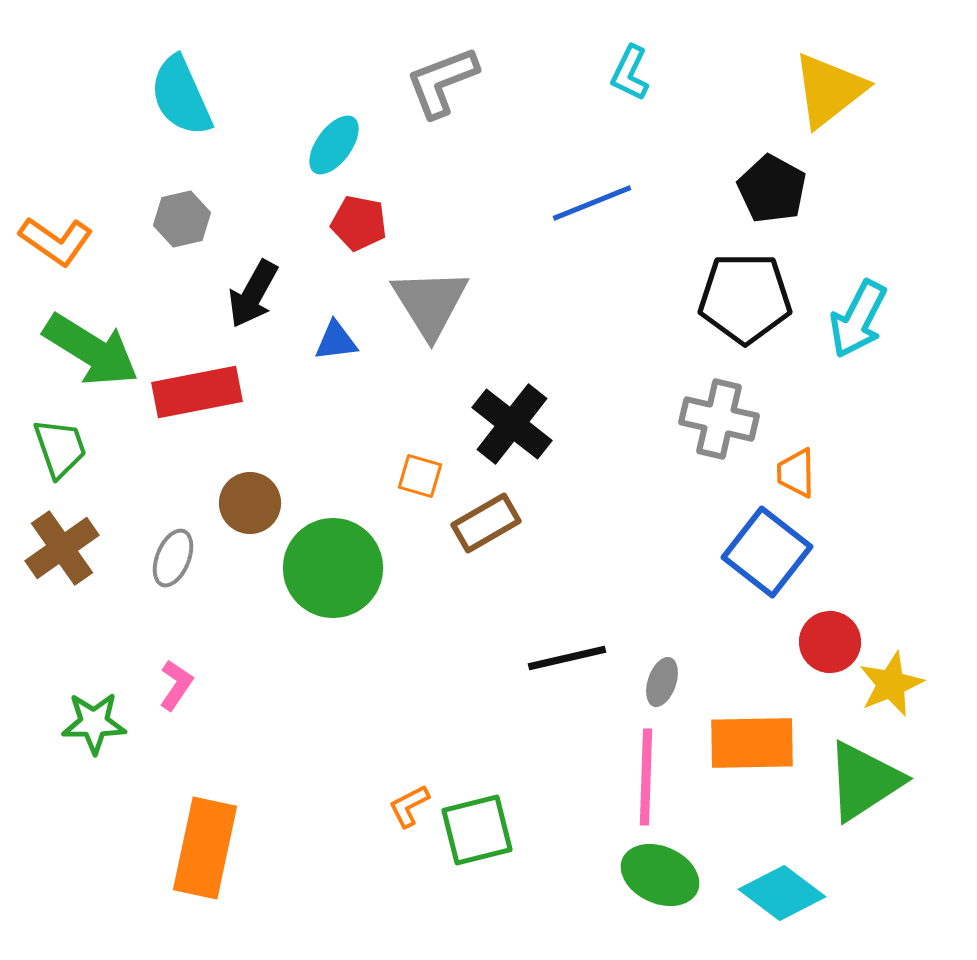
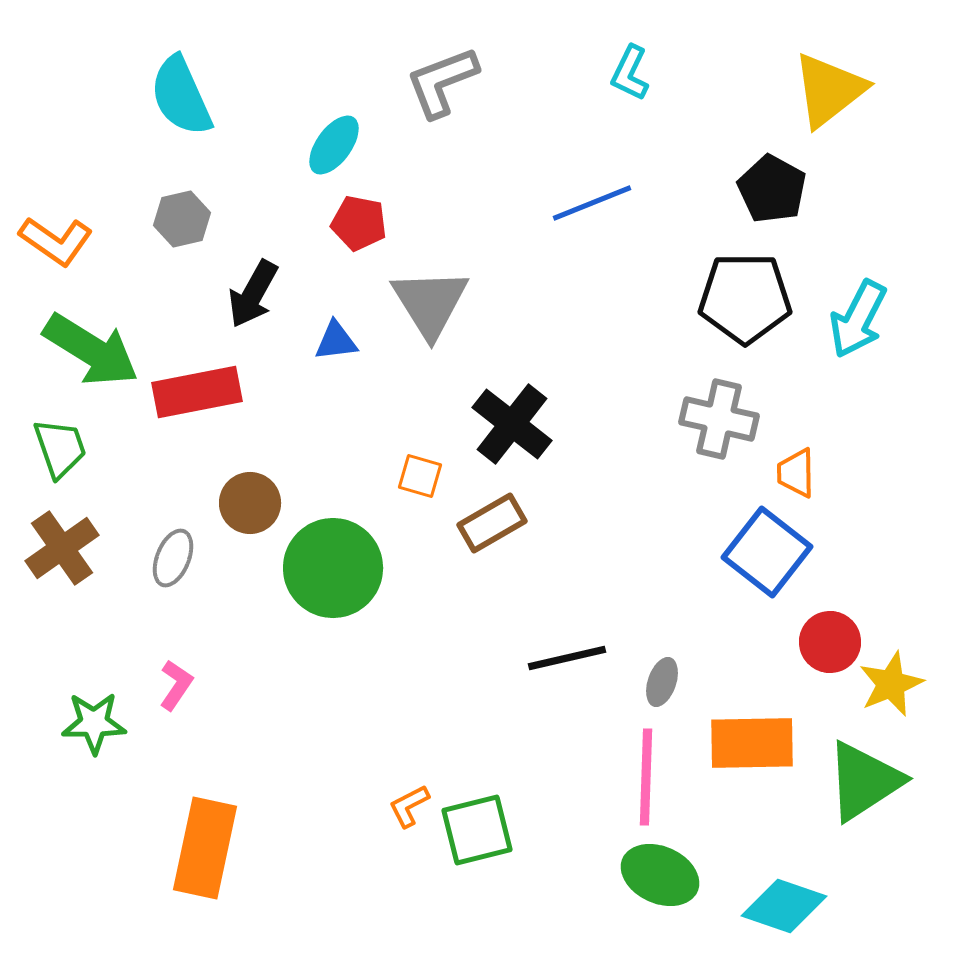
brown rectangle at (486, 523): moved 6 px right
cyan diamond at (782, 893): moved 2 px right, 13 px down; rotated 18 degrees counterclockwise
